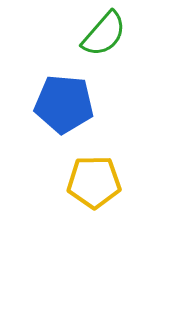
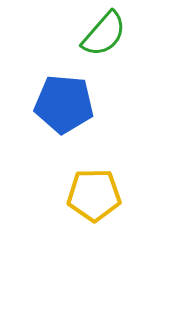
yellow pentagon: moved 13 px down
